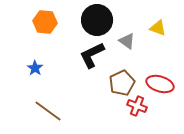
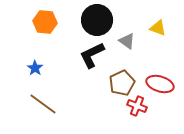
brown line: moved 5 px left, 7 px up
